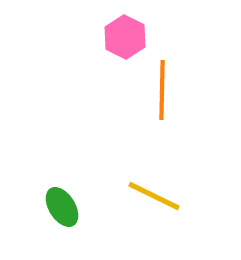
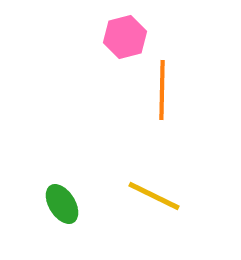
pink hexagon: rotated 18 degrees clockwise
green ellipse: moved 3 px up
